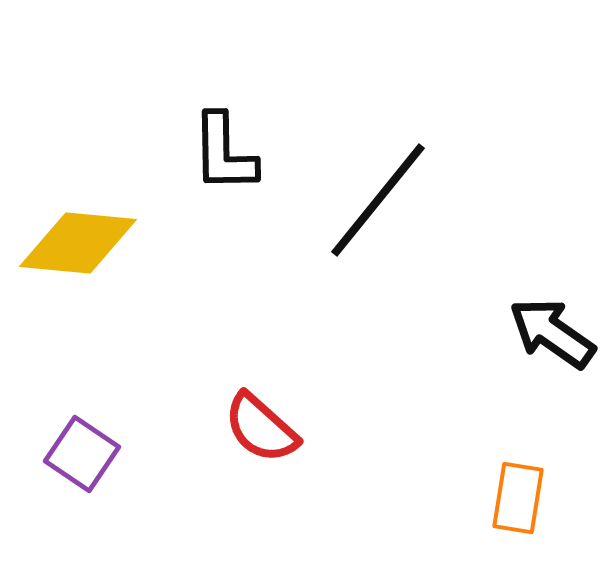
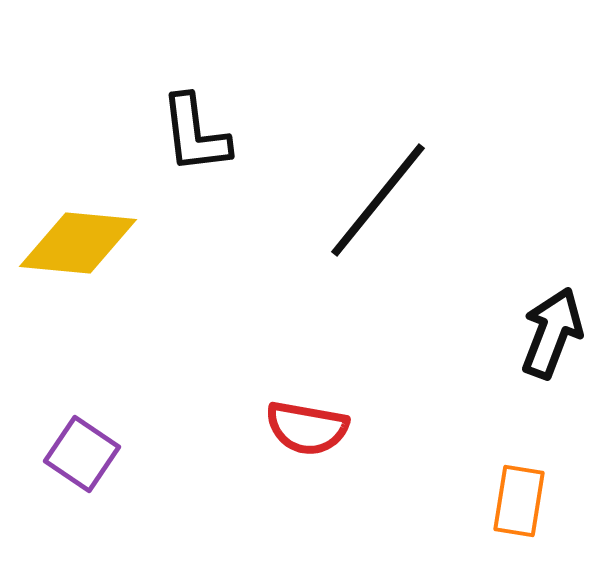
black L-shape: moved 29 px left, 19 px up; rotated 6 degrees counterclockwise
black arrow: rotated 76 degrees clockwise
red semicircle: moved 46 px right; rotated 32 degrees counterclockwise
orange rectangle: moved 1 px right, 3 px down
